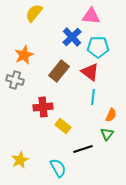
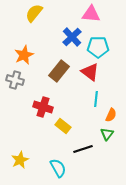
pink triangle: moved 2 px up
cyan line: moved 3 px right, 2 px down
red cross: rotated 24 degrees clockwise
